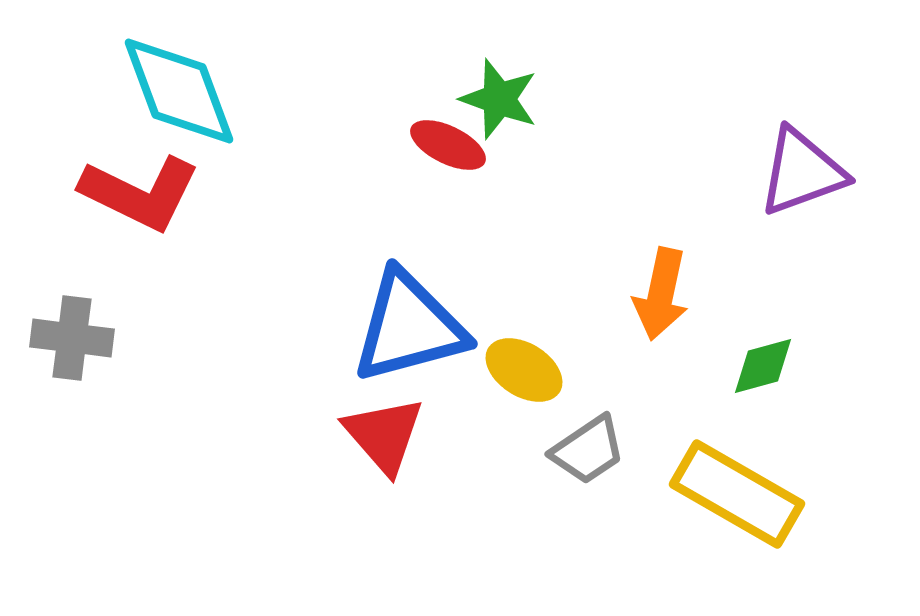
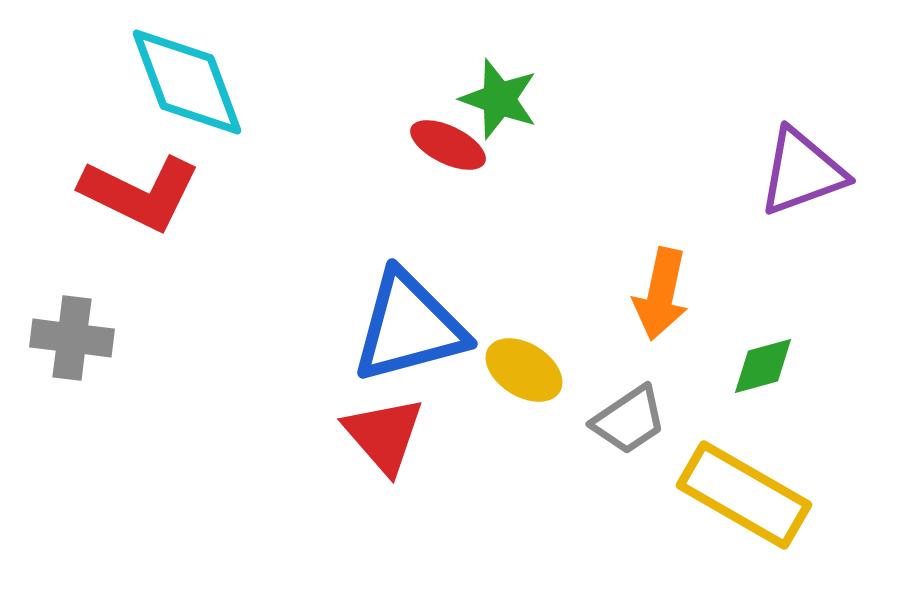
cyan diamond: moved 8 px right, 9 px up
gray trapezoid: moved 41 px right, 30 px up
yellow rectangle: moved 7 px right, 1 px down
